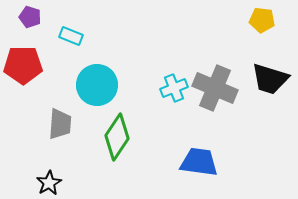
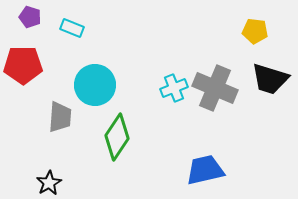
yellow pentagon: moved 7 px left, 11 px down
cyan rectangle: moved 1 px right, 8 px up
cyan circle: moved 2 px left
gray trapezoid: moved 7 px up
blue trapezoid: moved 6 px right, 8 px down; rotated 21 degrees counterclockwise
